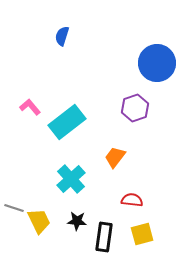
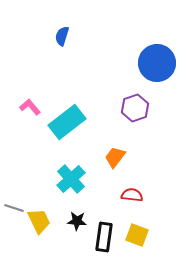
red semicircle: moved 5 px up
yellow square: moved 5 px left, 1 px down; rotated 35 degrees clockwise
